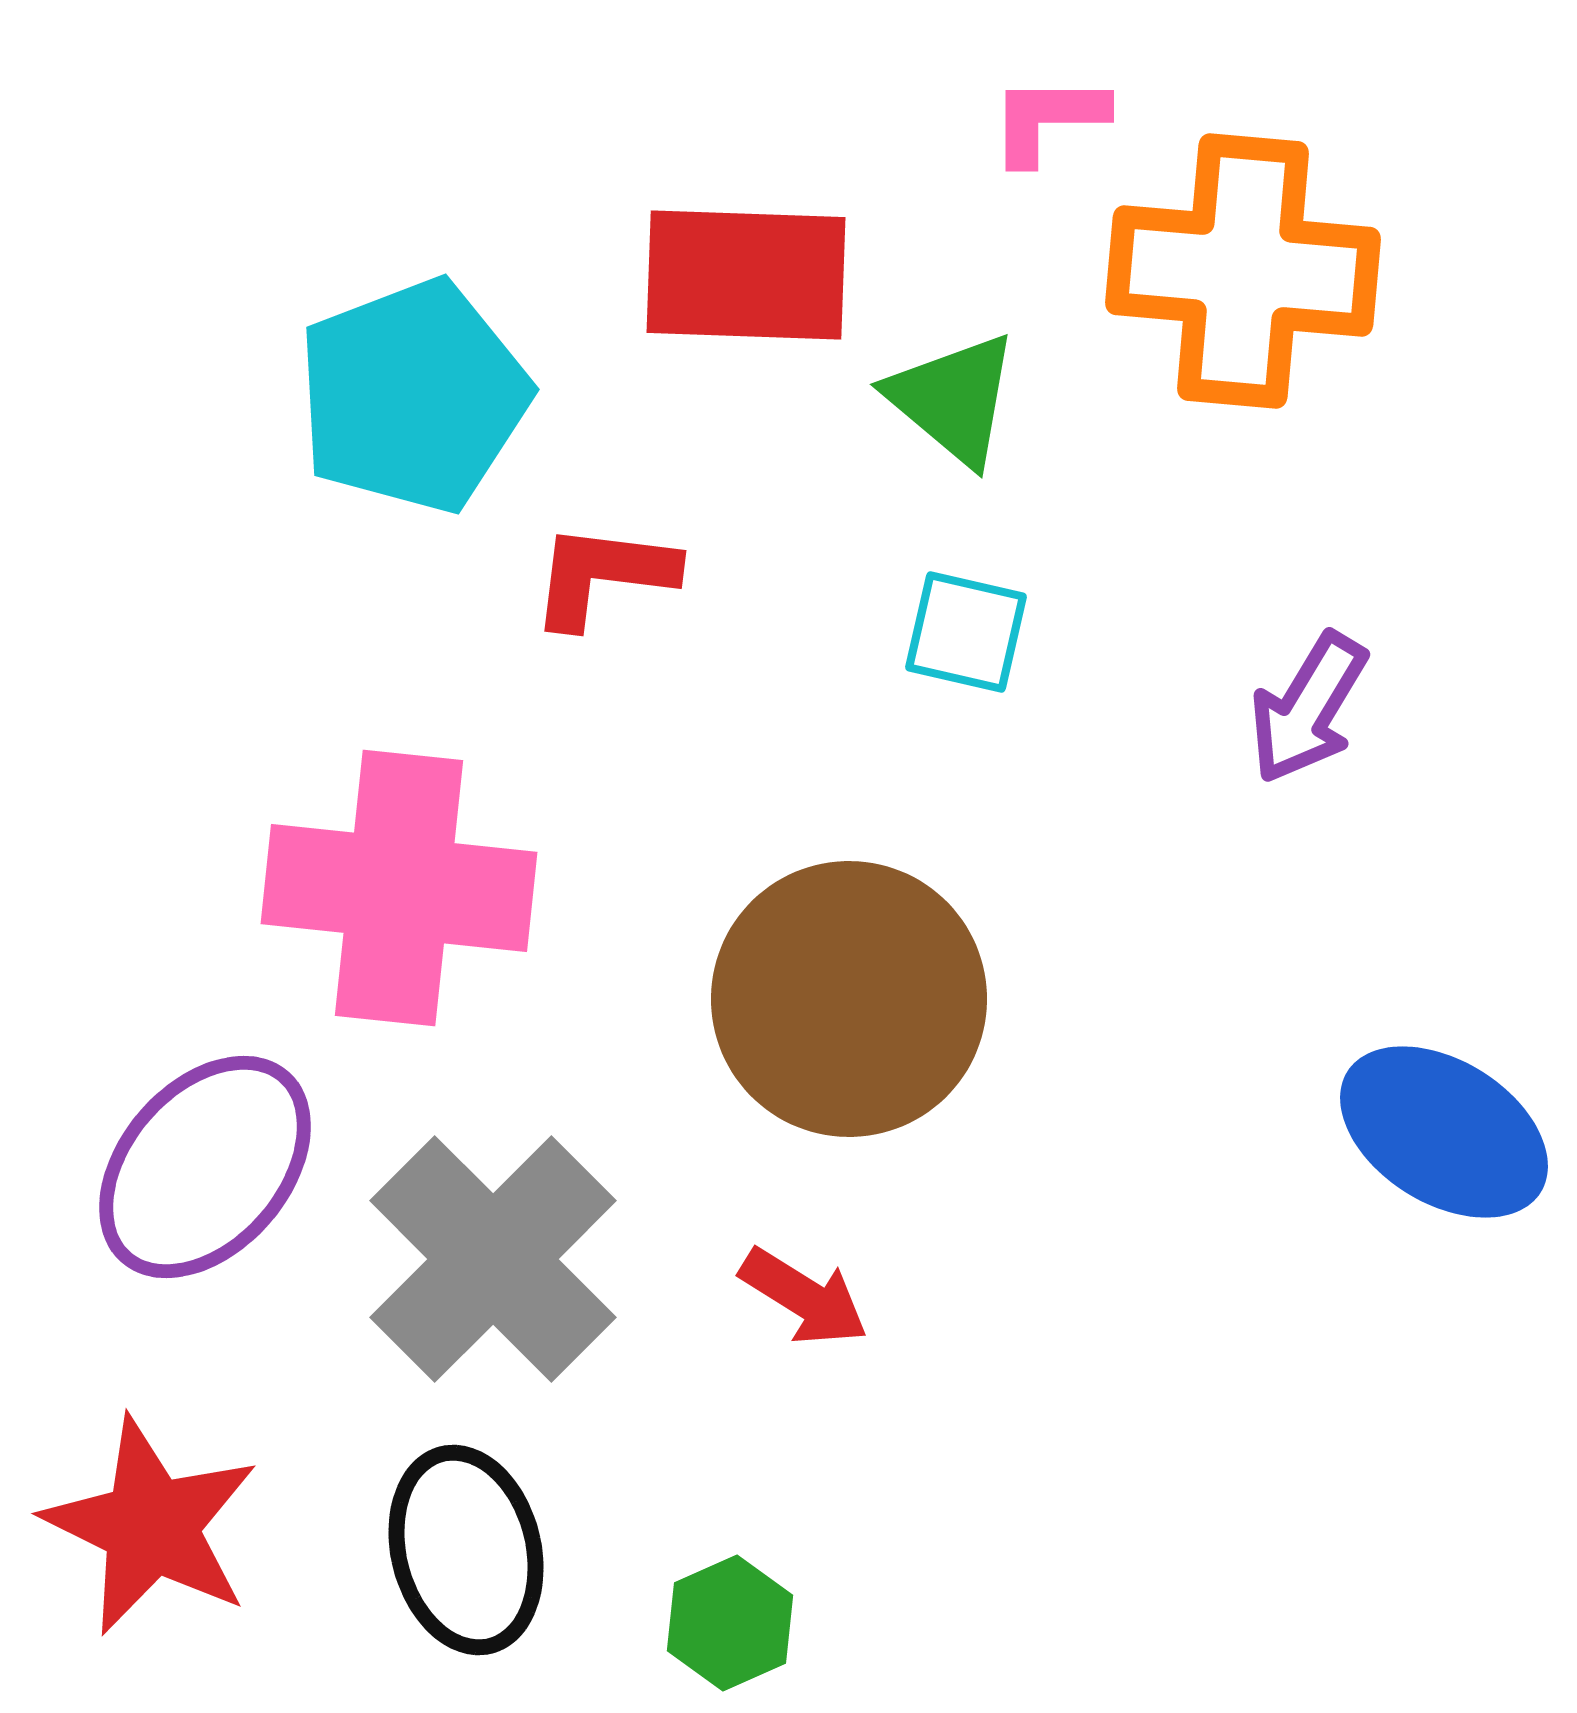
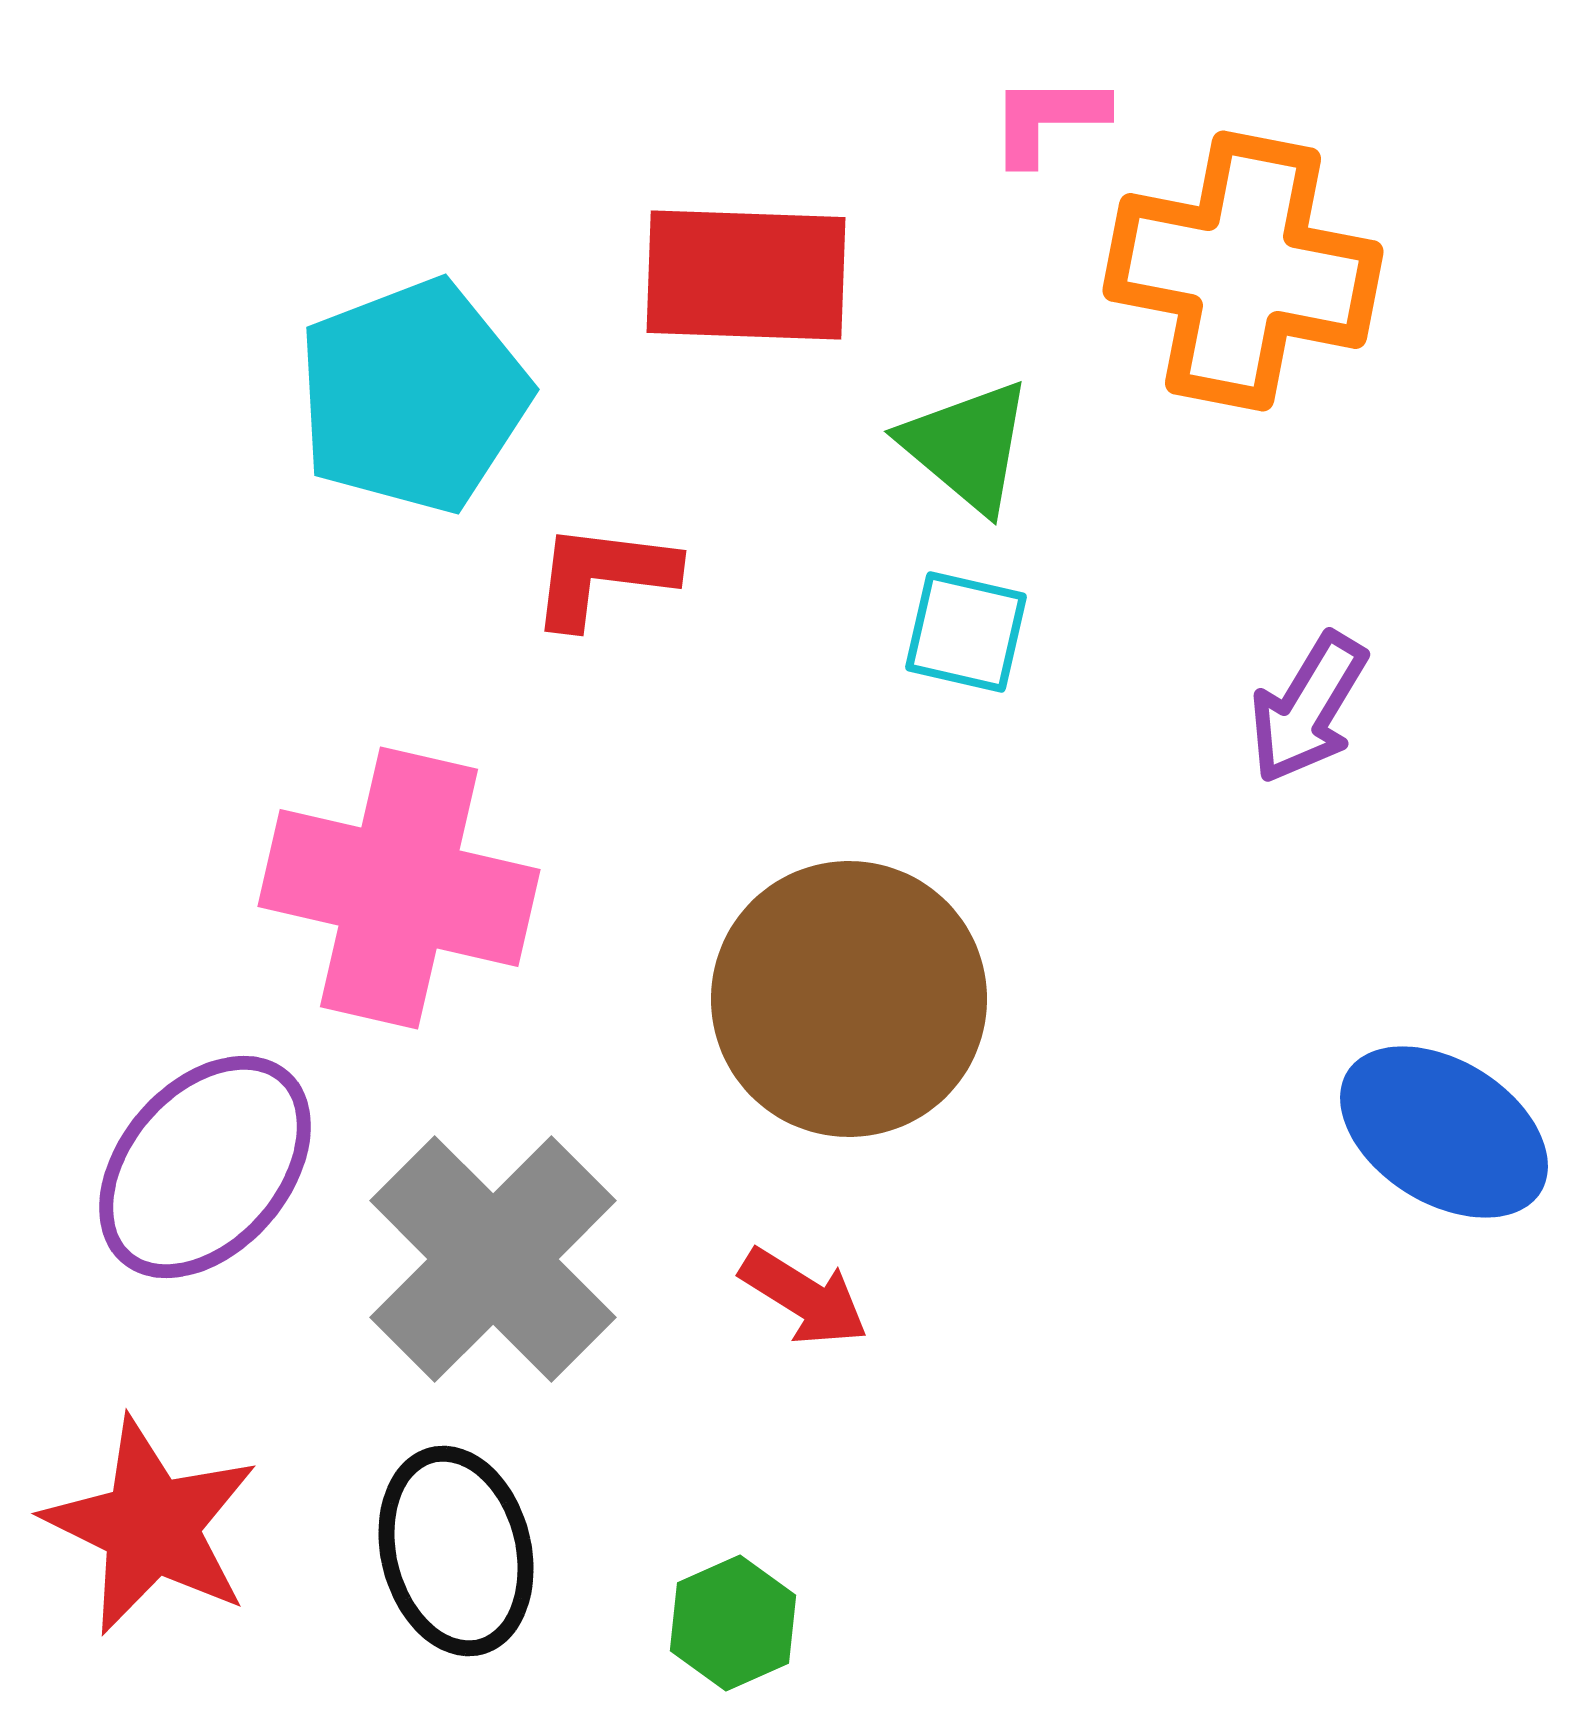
orange cross: rotated 6 degrees clockwise
green triangle: moved 14 px right, 47 px down
pink cross: rotated 7 degrees clockwise
black ellipse: moved 10 px left, 1 px down
green hexagon: moved 3 px right
